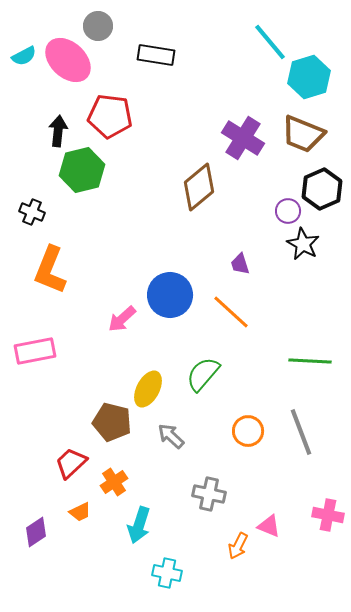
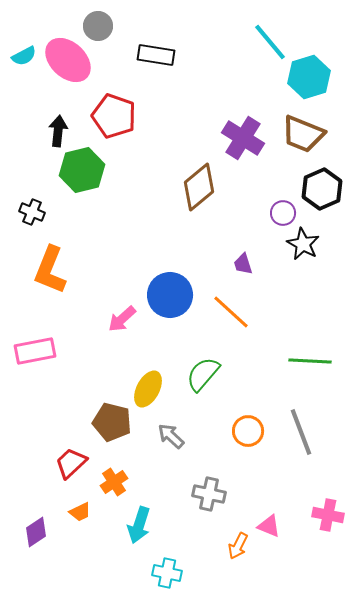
red pentagon: moved 4 px right; rotated 12 degrees clockwise
purple circle: moved 5 px left, 2 px down
purple trapezoid: moved 3 px right
